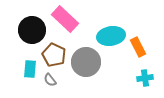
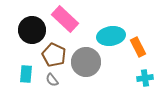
cyan rectangle: moved 4 px left, 5 px down
gray semicircle: moved 2 px right
